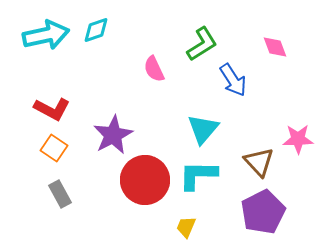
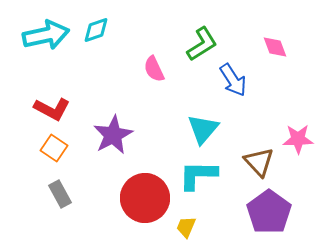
red circle: moved 18 px down
purple pentagon: moved 6 px right; rotated 9 degrees counterclockwise
